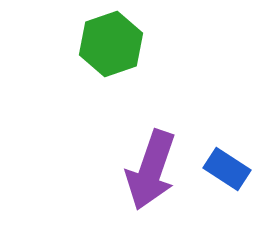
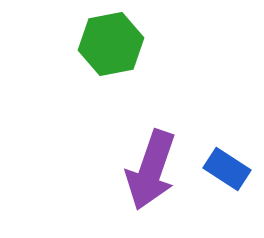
green hexagon: rotated 8 degrees clockwise
